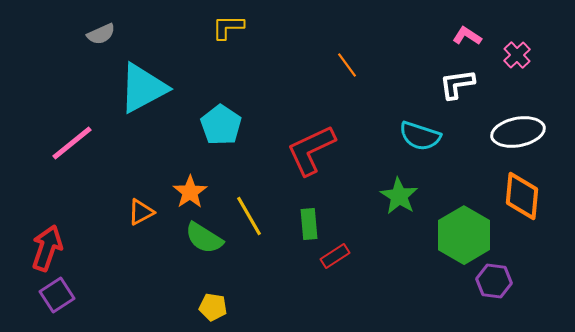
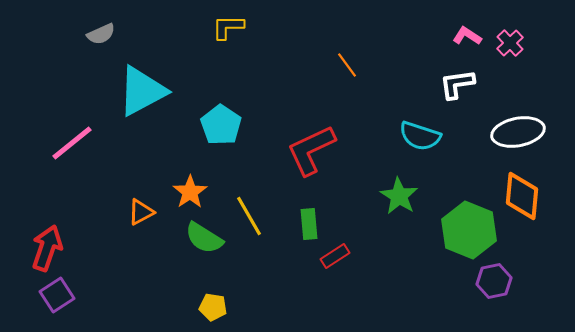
pink cross: moved 7 px left, 12 px up
cyan triangle: moved 1 px left, 3 px down
green hexagon: moved 5 px right, 5 px up; rotated 8 degrees counterclockwise
purple hexagon: rotated 20 degrees counterclockwise
